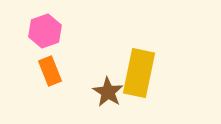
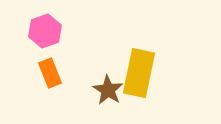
orange rectangle: moved 2 px down
brown star: moved 2 px up
